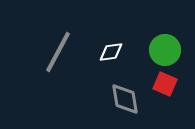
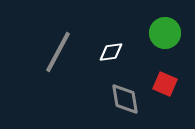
green circle: moved 17 px up
